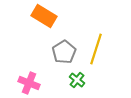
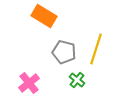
gray pentagon: rotated 25 degrees counterclockwise
pink cross: rotated 30 degrees clockwise
